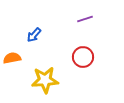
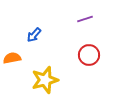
red circle: moved 6 px right, 2 px up
yellow star: rotated 12 degrees counterclockwise
